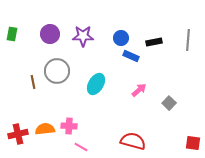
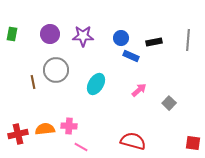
gray circle: moved 1 px left, 1 px up
